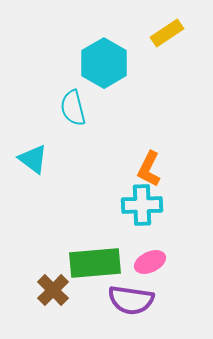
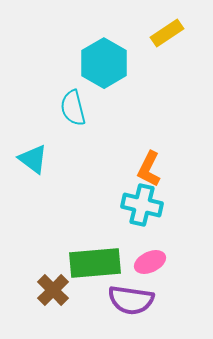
cyan cross: rotated 15 degrees clockwise
